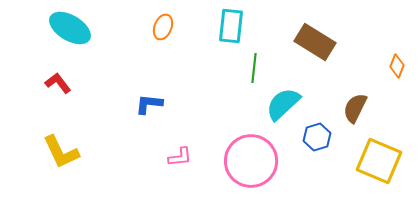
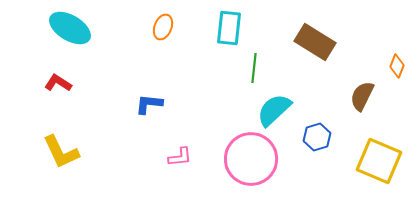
cyan rectangle: moved 2 px left, 2 px down
red L-shape: rotated 20 degrees counterclockwise
cyan semicircle: moved 9 px left, 6 px down
brown semicircle: moved 7 px right, 12 px up
pink circle: moved 2 px up
